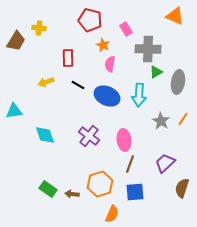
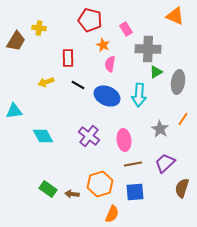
gray star: moved 1 px left, 8 px down
cyan diamond: moved 2 px left, 1 px down; rotated 10 degrees counterclockwise
brown line: moved 3 px right; rotated 60 degrees clockwise
